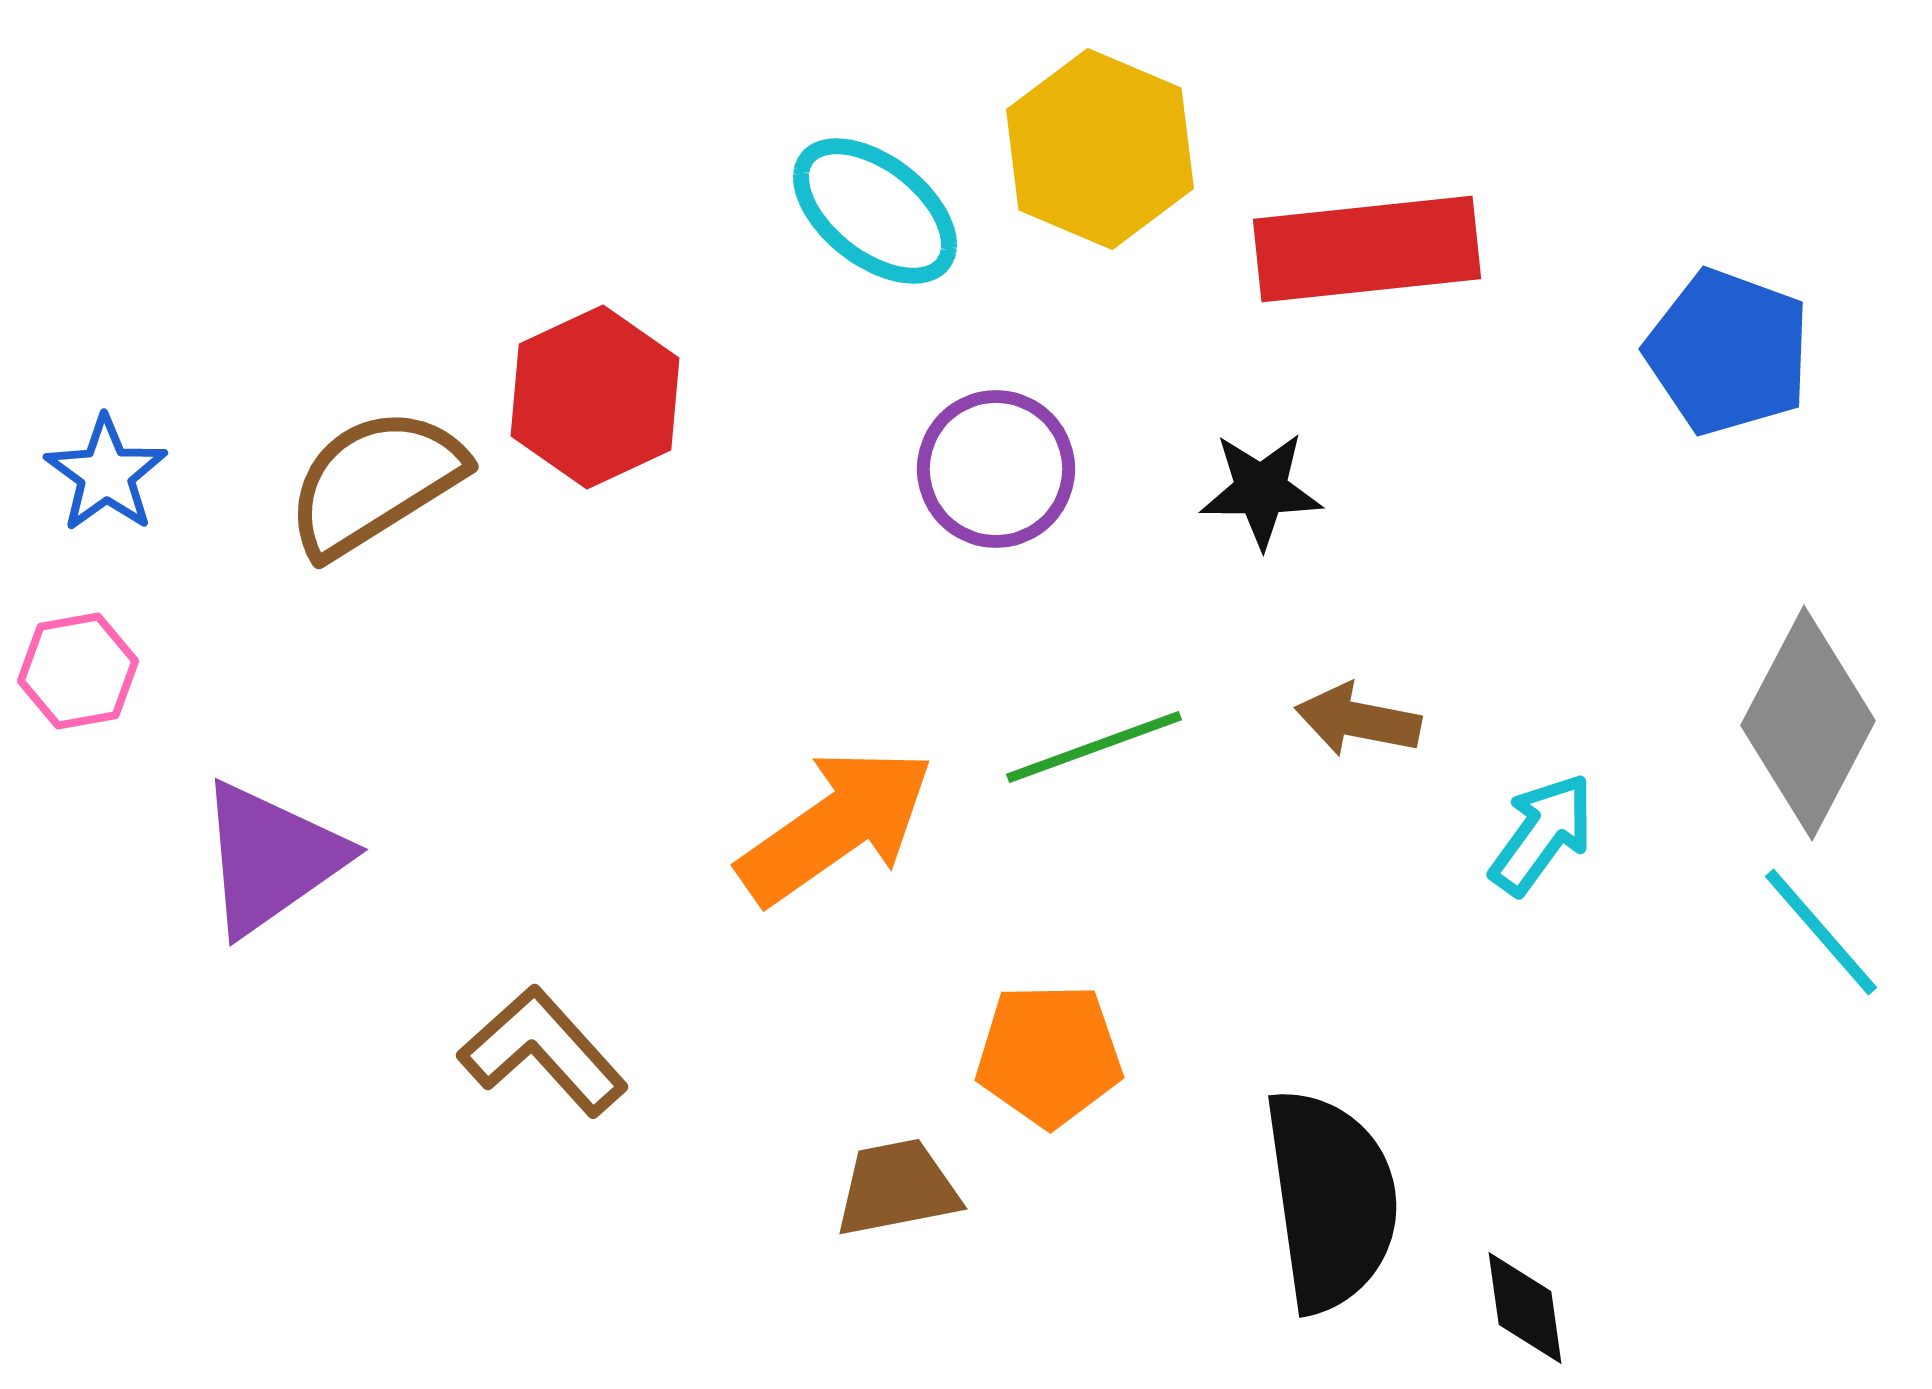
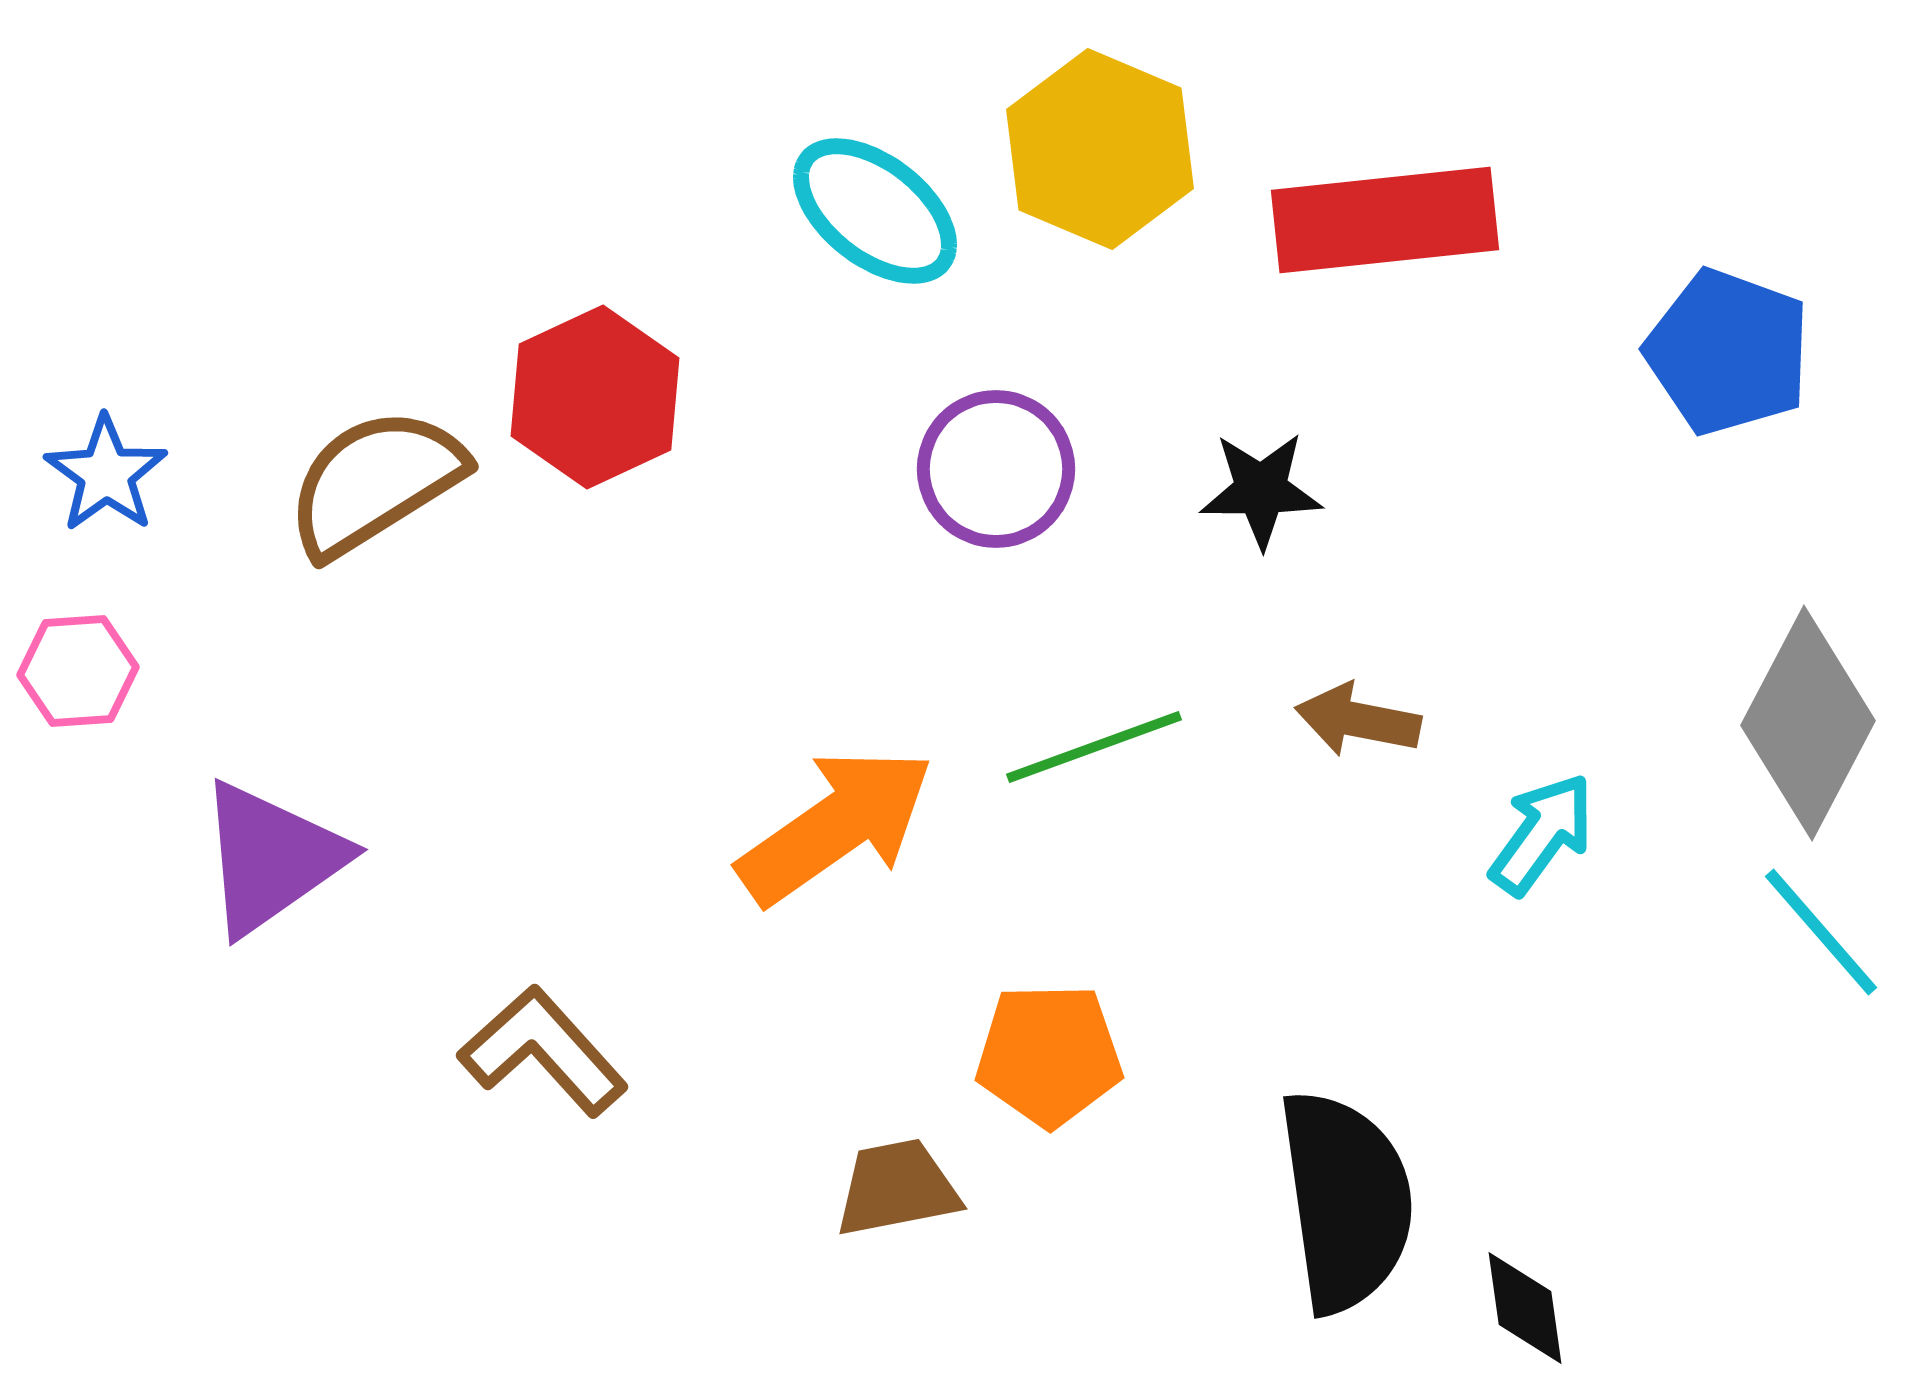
red rectangle: moved 18 px right, 29 px up
pink hexagon: rotated 6 degrees clockwise
black semicircle: moved 15 px right, 1 px down
